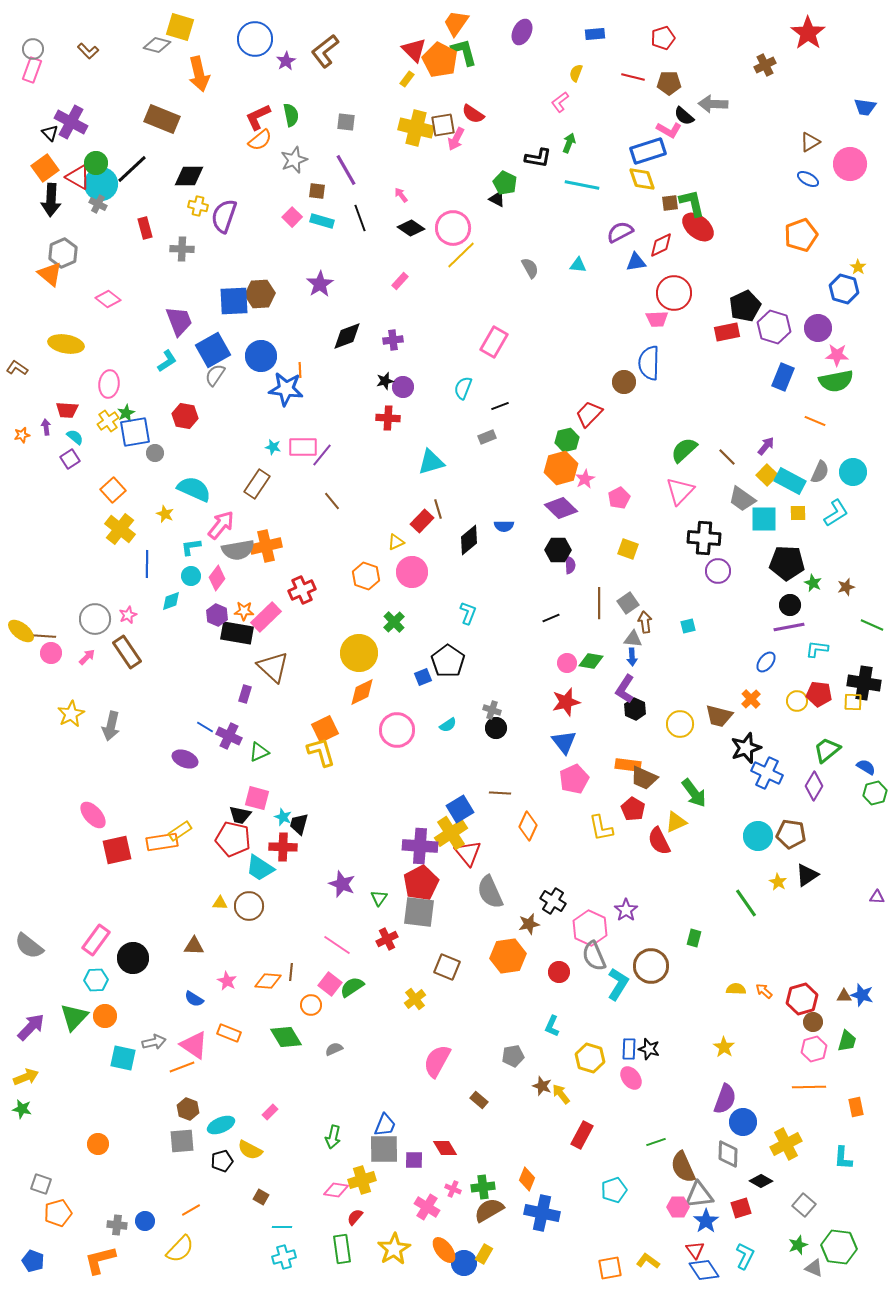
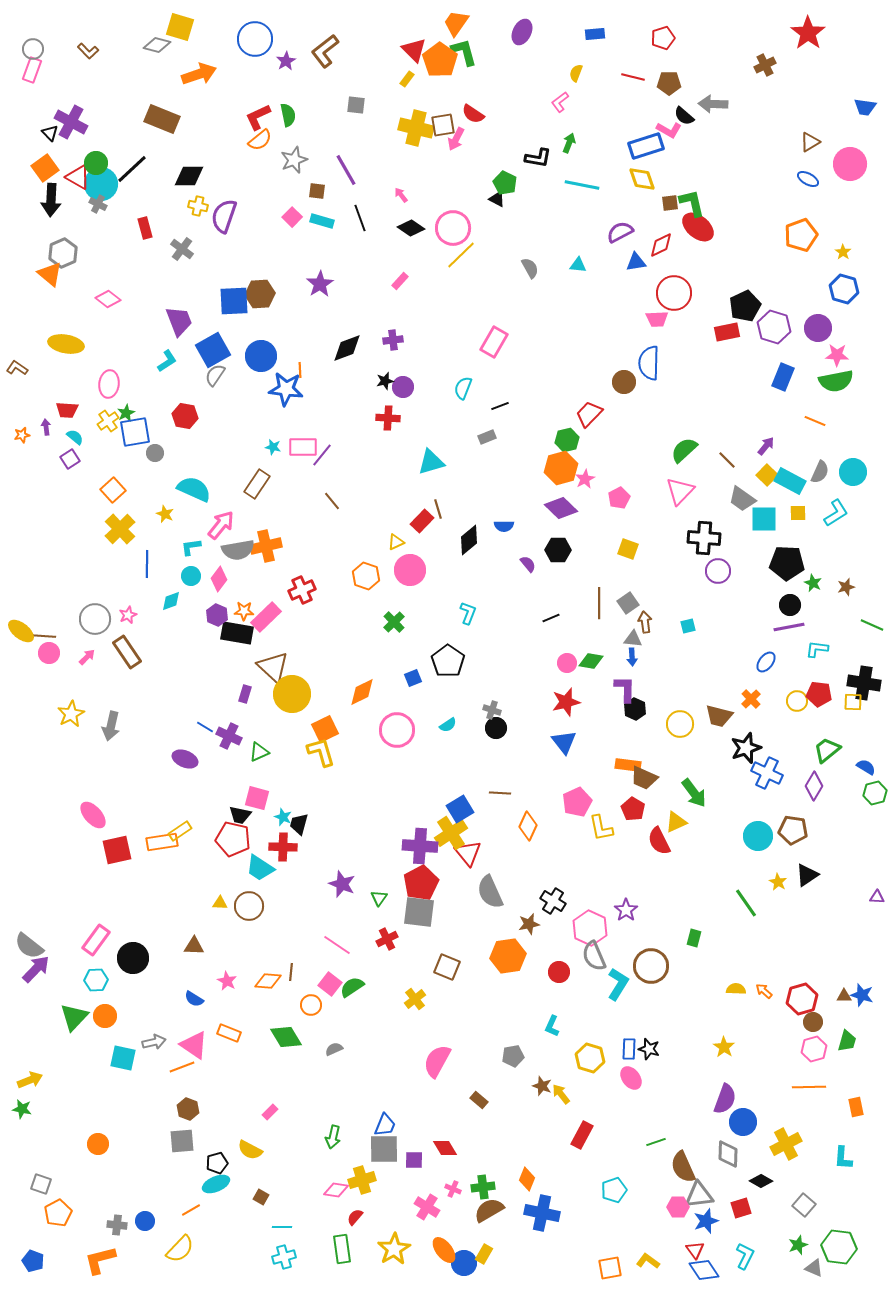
orange pentagon at (440, 60): rotated 8 degrees clockwise
orange arrow at (199, 74): rotated 96 degrees counterclockwise
green semicircle at (291, 115): moved 3 px left
gray square at (346, 122): moved 10 px right, 17 px up
blue rectangle at (648, 151): moved 2 px left, 5 px up
gray cross at (182, 249): rotated 35 degrees clockwise
yellow star at (858, 267): moved 15 px left, 15 px up
black diamond at (347, 336): moved 12 px down
brown line at (727, 457): moved 3 px down
yellow cross at (120, 529): rotated 8 degrees clockwise
purple semicircle at (570, 565): moved 42 px left, 1 px up; rotated 36 degrees counterclockwise
pink circle at (412, 572): moved 2 px left, 2 px up
pink diamond at (217, 578): moved 2 px right, 1 px down
pink circle at (51, 653): moved 2 px left
yellow circle at (359, 653): moved 67 px left, 41 px down
blue square at (423, 677): moved 10 px left, 1 px down
purple L-shape at (625, 689): rotated 148 degrees clockwise
pink pentagon at (574, 779): moved 3 px right, 23 px down
brown pentagon at (791, 834): moved 2 px right, 4 px up
purple arrow at (31, 1027): moved 5 px right, 58 px up
yellow arrow at (26, 1077): moved 4 px right, 3 px down
cyan ellipse at (221, 1125): moved 5 px left, 59 px down
black pentagon at (222, 1161): moved 5 px left, 2 px down
orange pentagon at (58, 1213): rotated 12 degrees counterclockwise
blue star at (706, 1221): rotated 15 degrees clockwise
